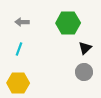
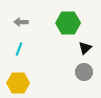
gray arrow: moved 1 px left
